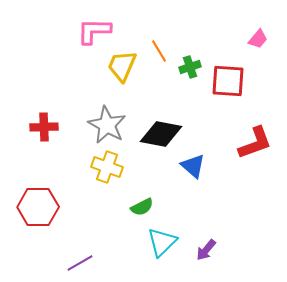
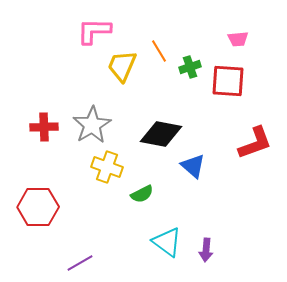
pink trapezoid: moved 20 px left; rotated 45 degrees clockwise
gray star: moved 15 px left; rotated 12 degrees clockwise
green semicircle: moved 13 px up
cyan triangle: moved 5 px right; rotated 40 degrees counterclockwise
purple arrow: rotated 35 degrees counterclockwise
